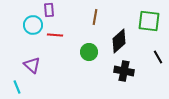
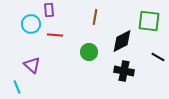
cyan circle: moved 2 px left, 1 px up
black diamond: moved 3 px right; rotated 15 degrees clockwise
black line: rotated 32 degrees counterclockwise
